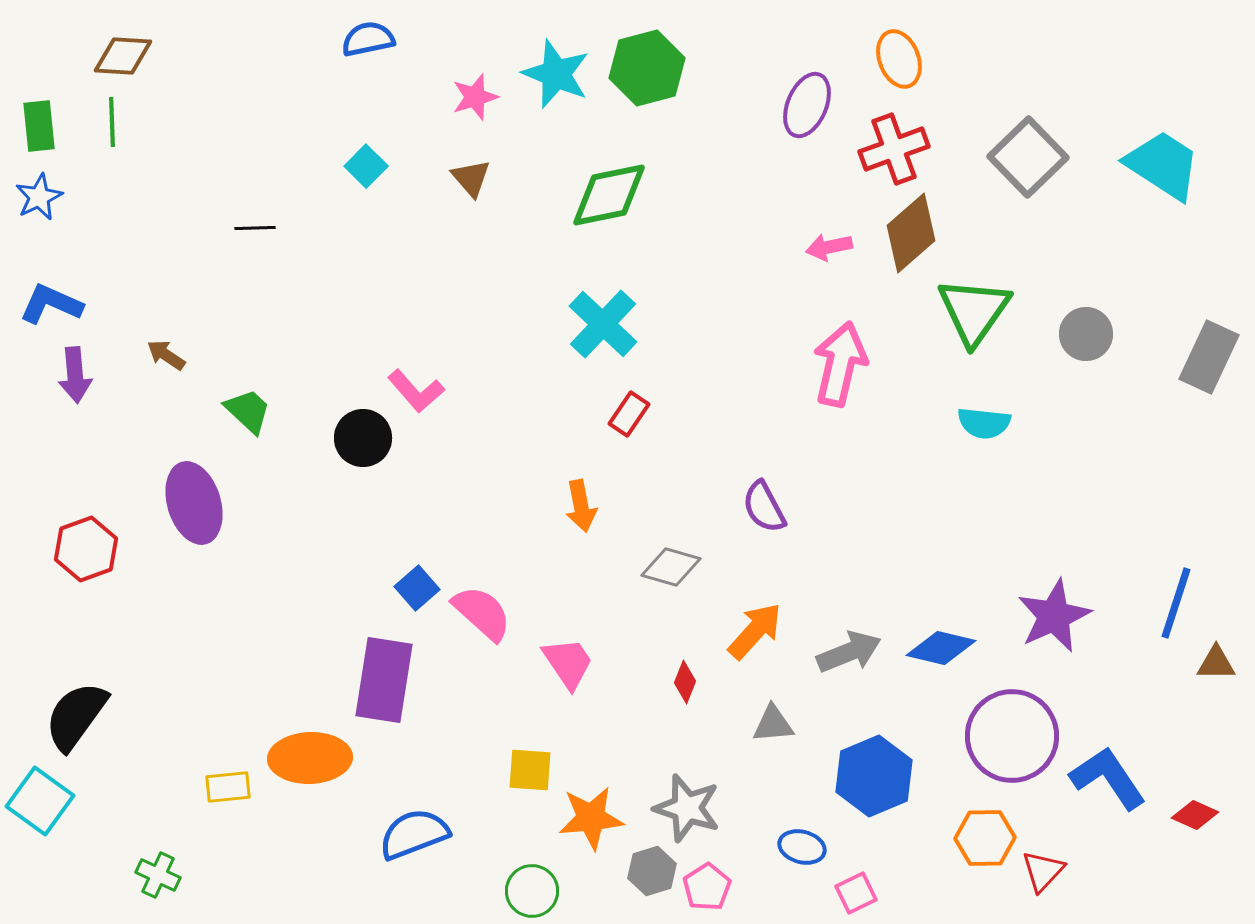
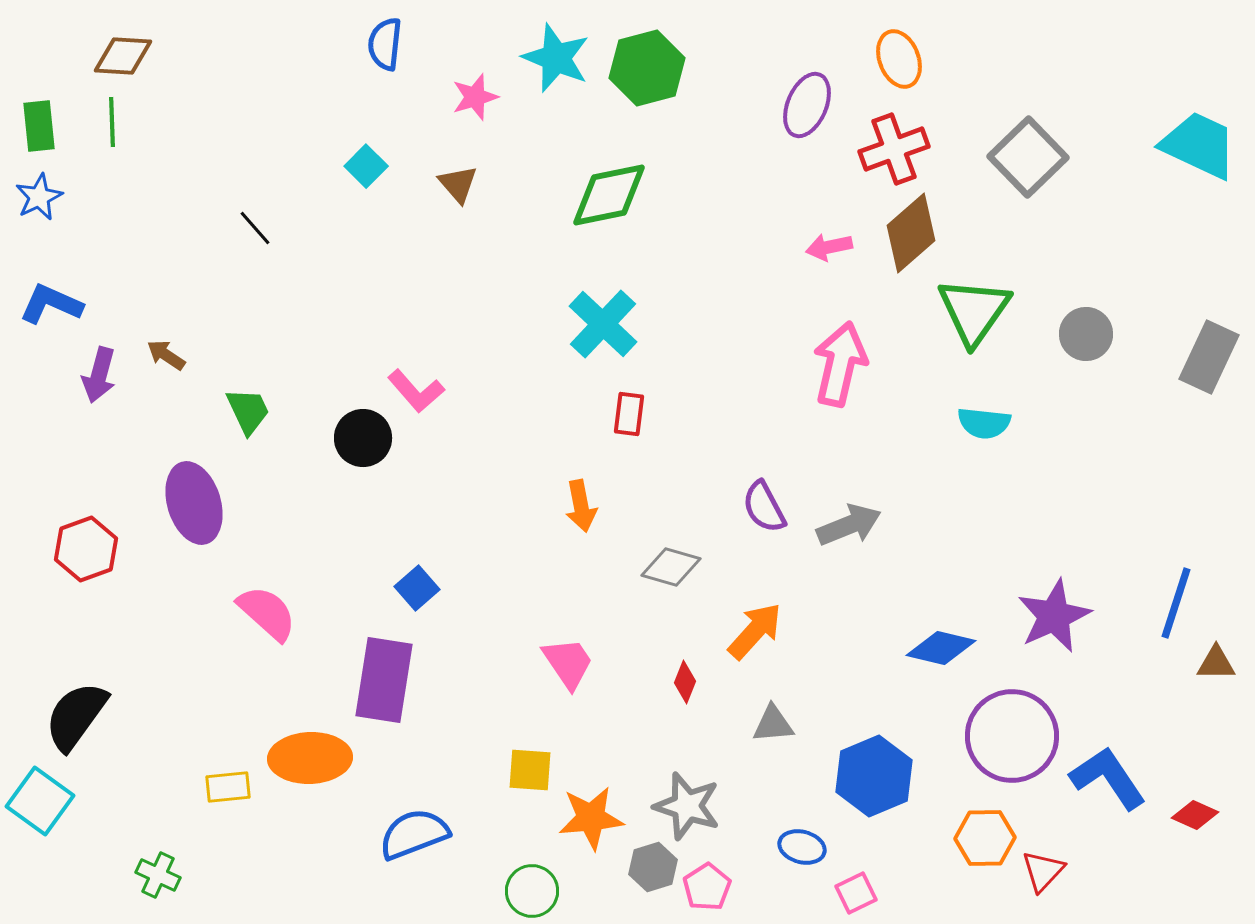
blue semicircle at (368, 39): moved 17 px right, 5 px down; rotated 72 degrees counterclockwise
cyan star at (556, 74): moved 16 px up
cyan trapezoid at (1163, 165): moved 36 px right, 20 px up; rotated 8 degrees counterclockwise
brown triangle at (471, 178): moved 13 px left, 6 px down
black line at (255, 228): rotated 51 degrees clockwise
purple arrow at (75, 375): moved 24 px right; rotated 20 degrees clockwise
green trapezoid at (248, 411): rotated 22 degrees clockwise
red rectangle at (629, 414): rotated 27 degrees counterclockwise
pink semicircle at (482, 613): moved 215 px left
gray arrow at (849, 652): moved 127 px up
gray star at (687, 808): moved 2 px up
gray hexagon at (652, 871): moved 1 px right, 4 px up
